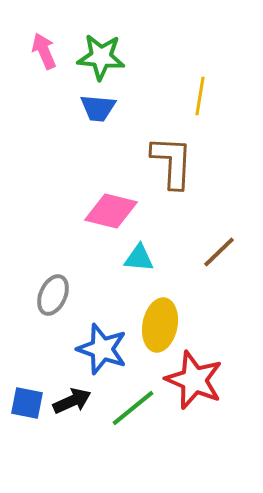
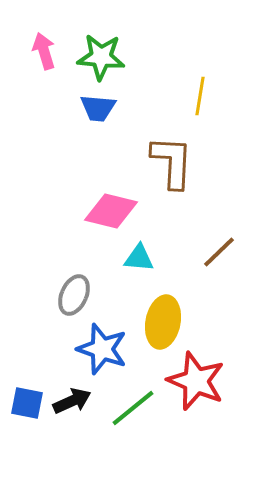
pink arrow: rotated 6 degrees clockwise
gray ellipse: moved 21 px right
yellow ellipse: moved 3 px right, 3 px up
red star: moved 2 px right, 1 px down
